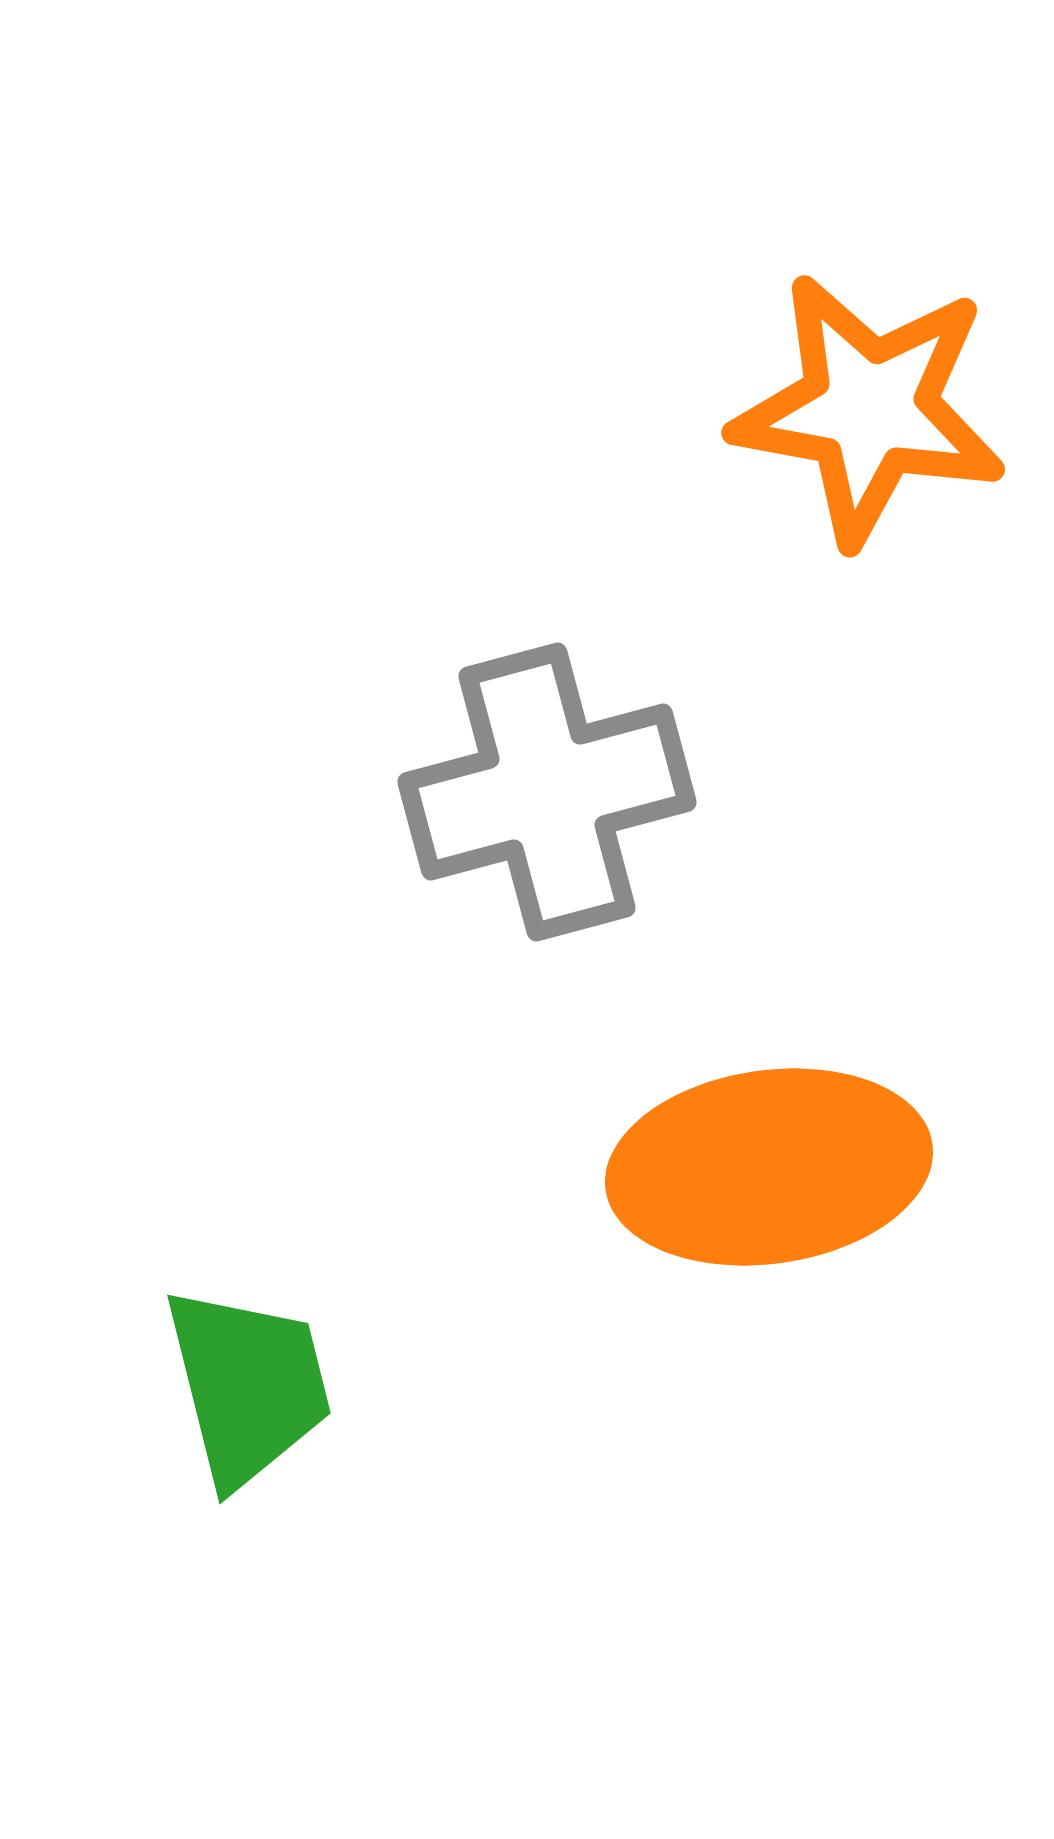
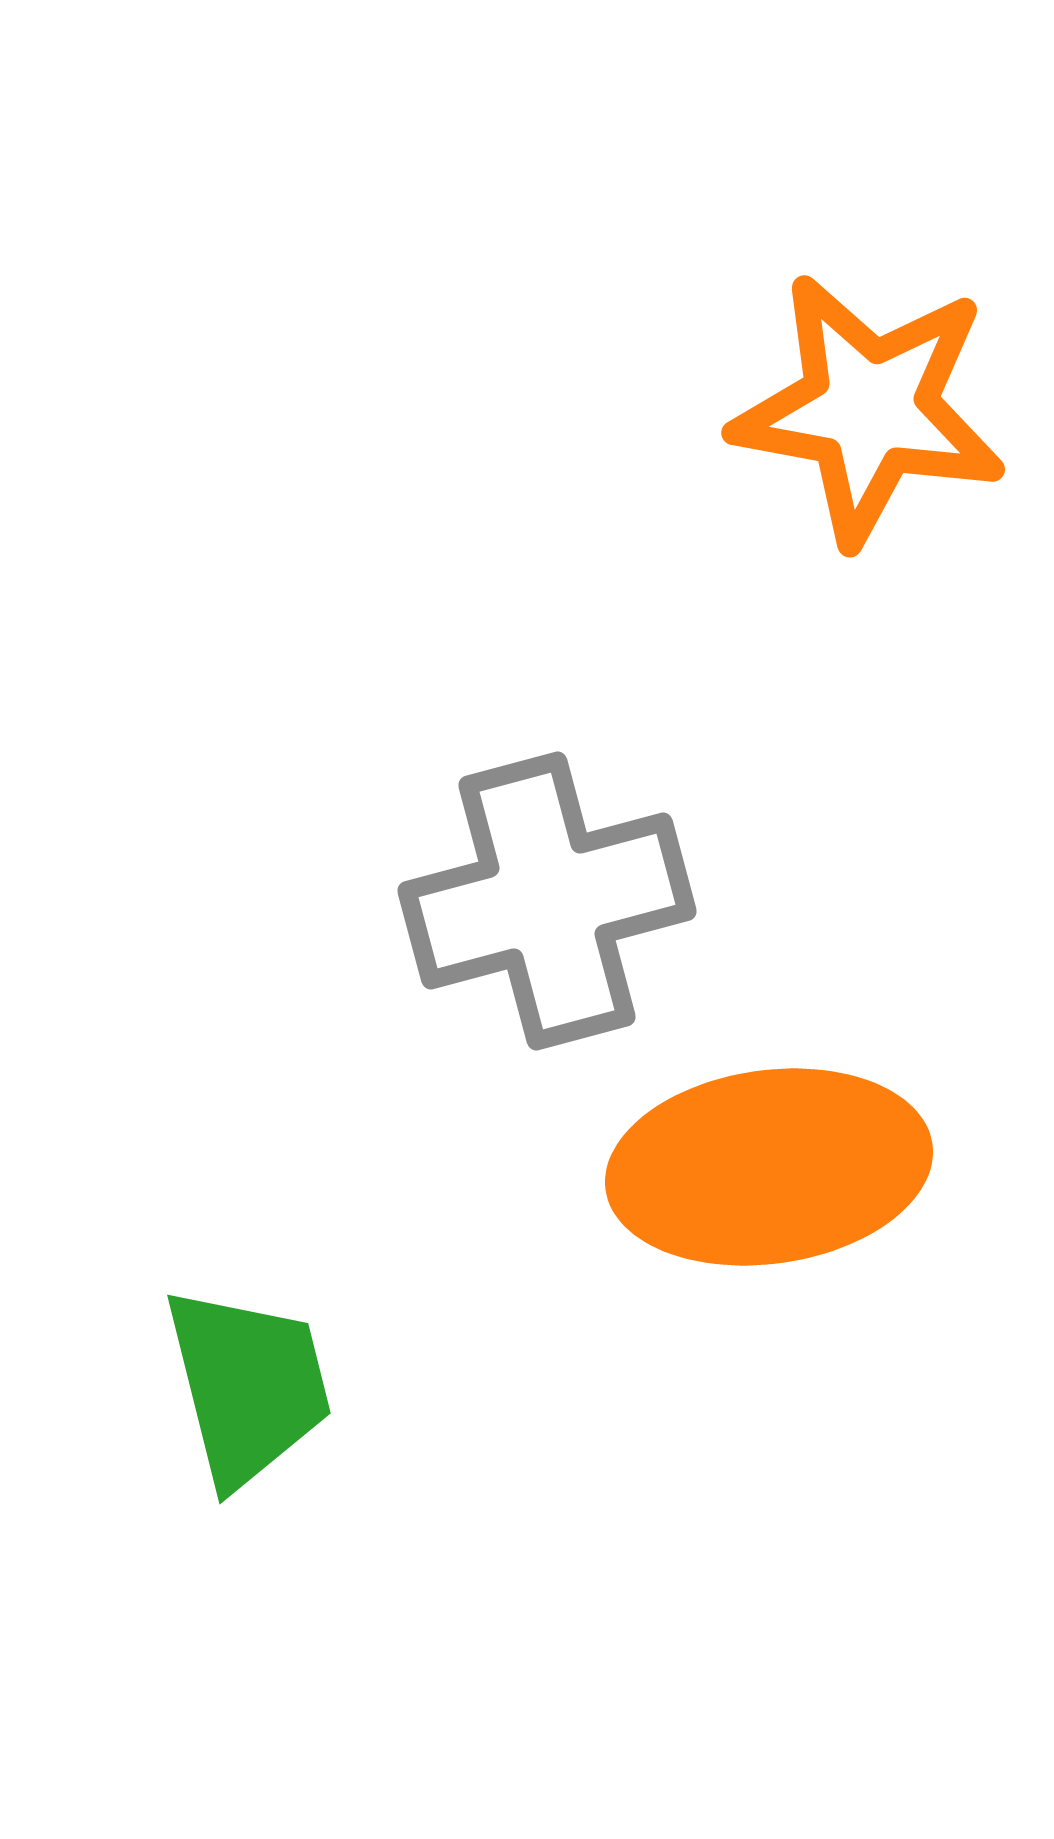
gray cross: moved 109 px down
